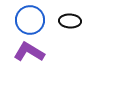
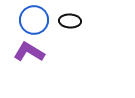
blue circle: moved 4 px right
